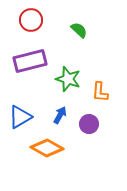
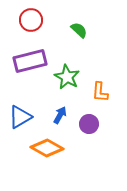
green star: moved 1 px left, 2 px up; rotated 10 degrees clockwise
